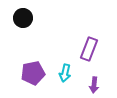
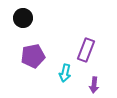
purple rectangle: moved 3 px left, 1 px down
purple pentagon: moved 17 px up
